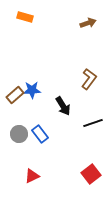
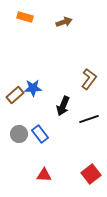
brown arrow: moved 24 px left, 1 px up
blue star: moved 1 px right, 2 px up
black arrow: rotated 54 degrees clockwise
black line: moved 4 px left, 4 px up
red triangle: moved 12 px right, 1 px up; rotated 28 degrees clockwise
